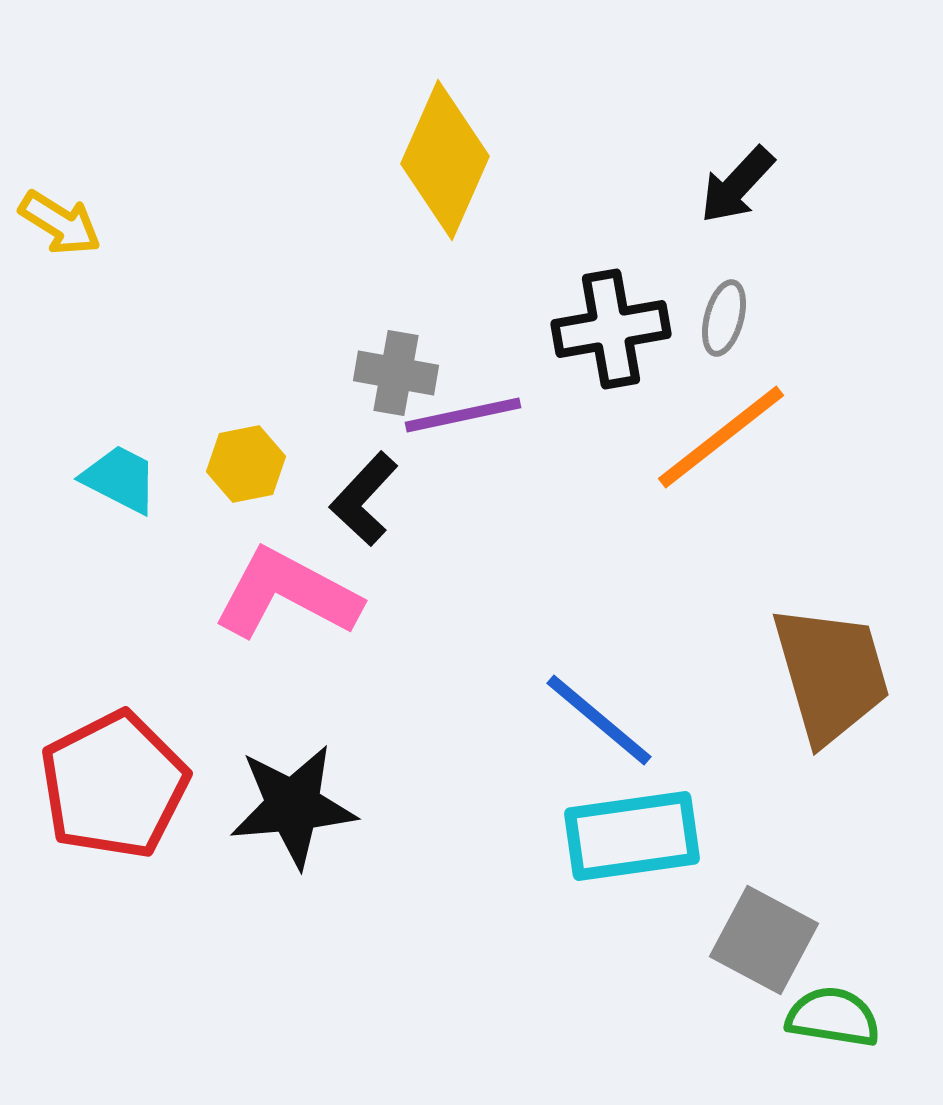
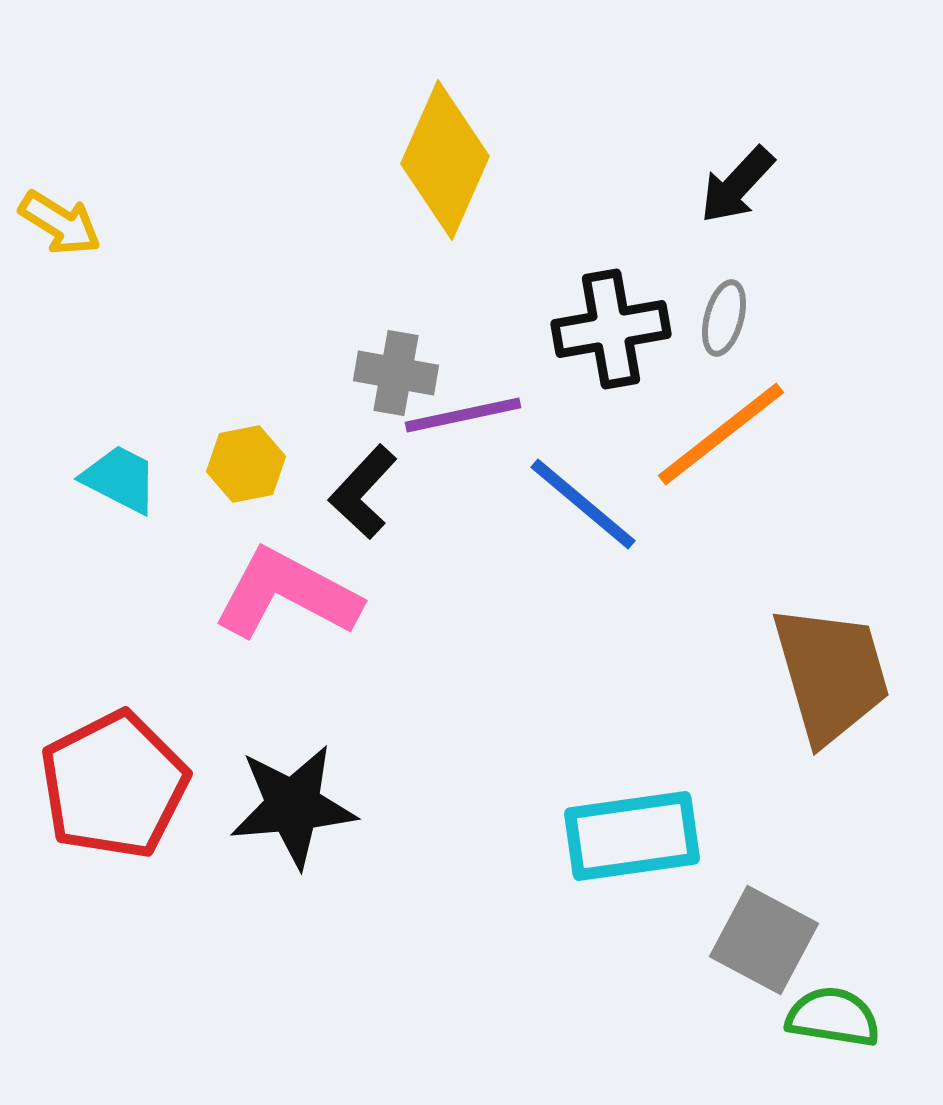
orange line: moved 3 px up
black L-shape: moved 1 px left, 7 px up
blue line: moved 16 px left, 216 px up
